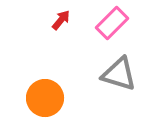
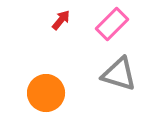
pink rectangle: moved 1 px down
orange circle: moved 1 px right, 5 px up
